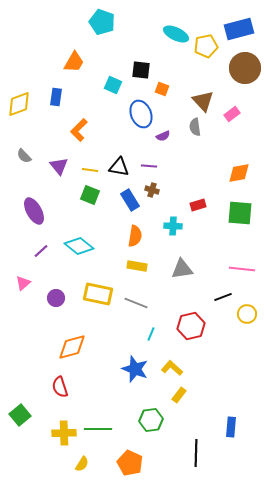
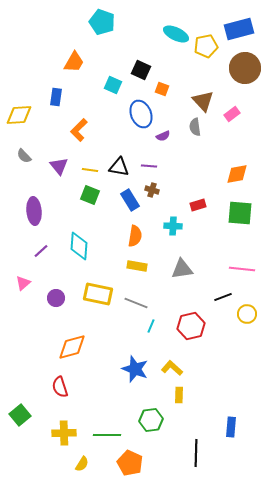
black square at (141, 70): rotated 18 degrees clockwise
yellow diamond at (19, 104): moved 11 px down; rotated 16 degrees clockwise
orange diamond at (239, 173): moved 2 px left, 1 px down
purple ellipse at (34, 211): rotated 24 degrees clockwise
cyan diamond at (79, 246): rotated 56 degrees clockwise
cyan line at (151, 334): moved 8 px up
yellow rectangle at (179, 395): rotated 35 degrees counterclockwise
green line at (98, 429): moved 9 px right, 6 px down
